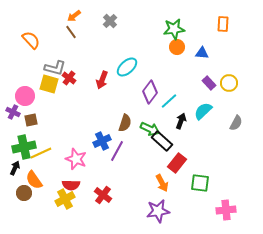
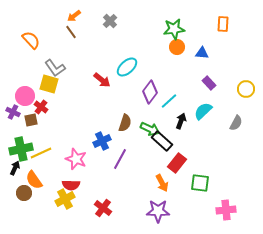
gray L-shape at (55, 68): rotated 40 degrees clockwise
red cross at (69, 78): moved 28 px left, 29 px down
red arrow at (102, 80): rotated 72 degrees counterclockwise
yellow circle at (229, 83): moved 17 px right, 6 px down
green cross at (24, 147): moved 3 px left, 2 px down
purple line at (117, 151): moved 3 px right, 8 px down
red cross at (103, 195): moved 13 px down
purple star at (158, 211): rotated 10 degrees clockwise
